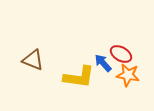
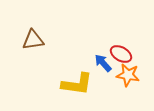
brown triangle: moved 20 px up; rotated 30 degrees counterclockwise
yellow L-shape: moved 2 px left, 7 px down
